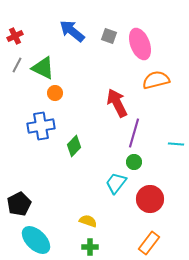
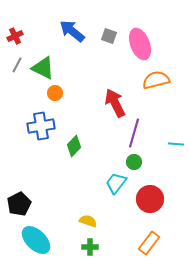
red arrow: moved 2 px left
